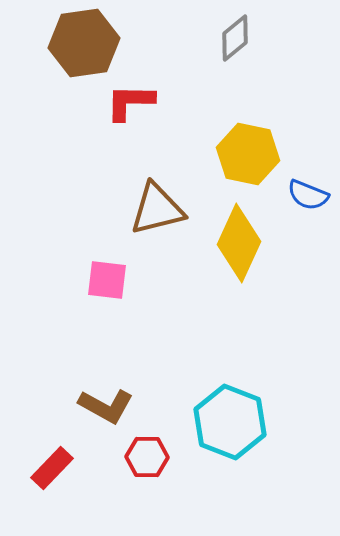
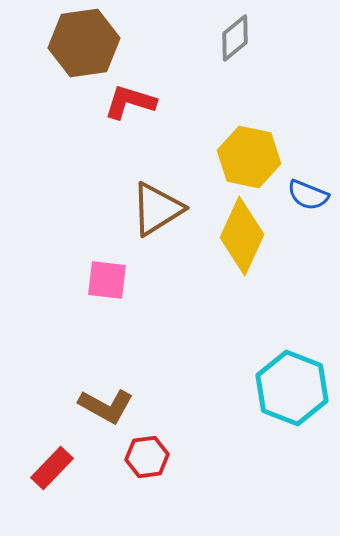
red L-shape: rotated 16 degrees clockwise
yellow hexagon: moved 1 px right, 3 px down
brown triangle: rotated 18 degrees counterclockwise
yellow diamond: moved 3 px right, 7 px up
cyan hexagon: moved 62 px right, 34 px up
red hexagon: rotated 9 degrees counterclockwise
